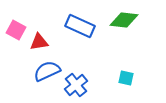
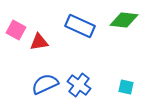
blue semicircle: moved 2 px left, 13 px down
cyan square: moved 9 px down
blue cross: moved 3 px right; rotated 15 degrees counterclockwise
